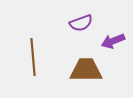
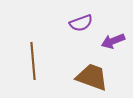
brown line: moved 4 px down
brown trapezoid: moved 6 px right, 7 px down; rotated 20 degrees clockwise
